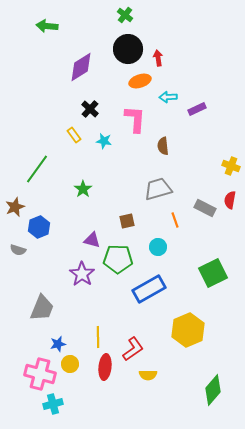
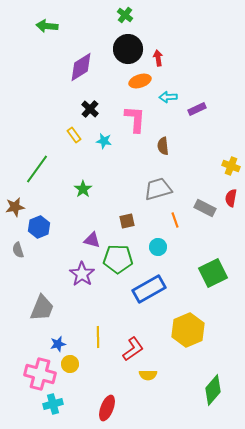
red semicircle at (230, 200): moved 1 px right, 2 px up
brown star at (15, 207): rotated 12 degrees clockwise
gray semicircle at (18, 250): rotated 56 degrees clockwise
red ellipse at (105, 367): moved 2 px right, 41 px down; rotated 15 degrees clockwise
